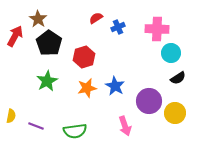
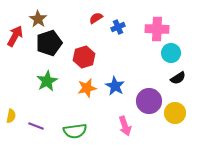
black pentagon: rotated 20 degrees clockwise
